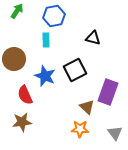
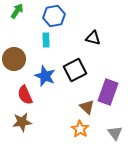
orange star: rotated 30 degrees clockwise
